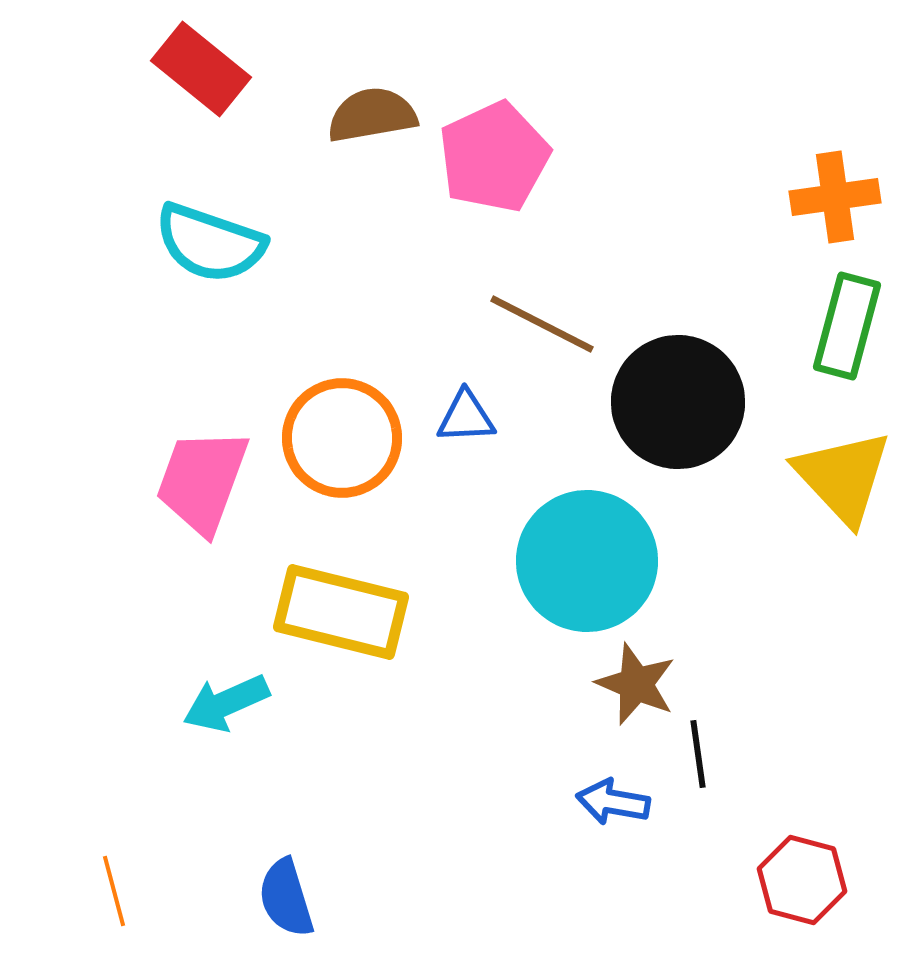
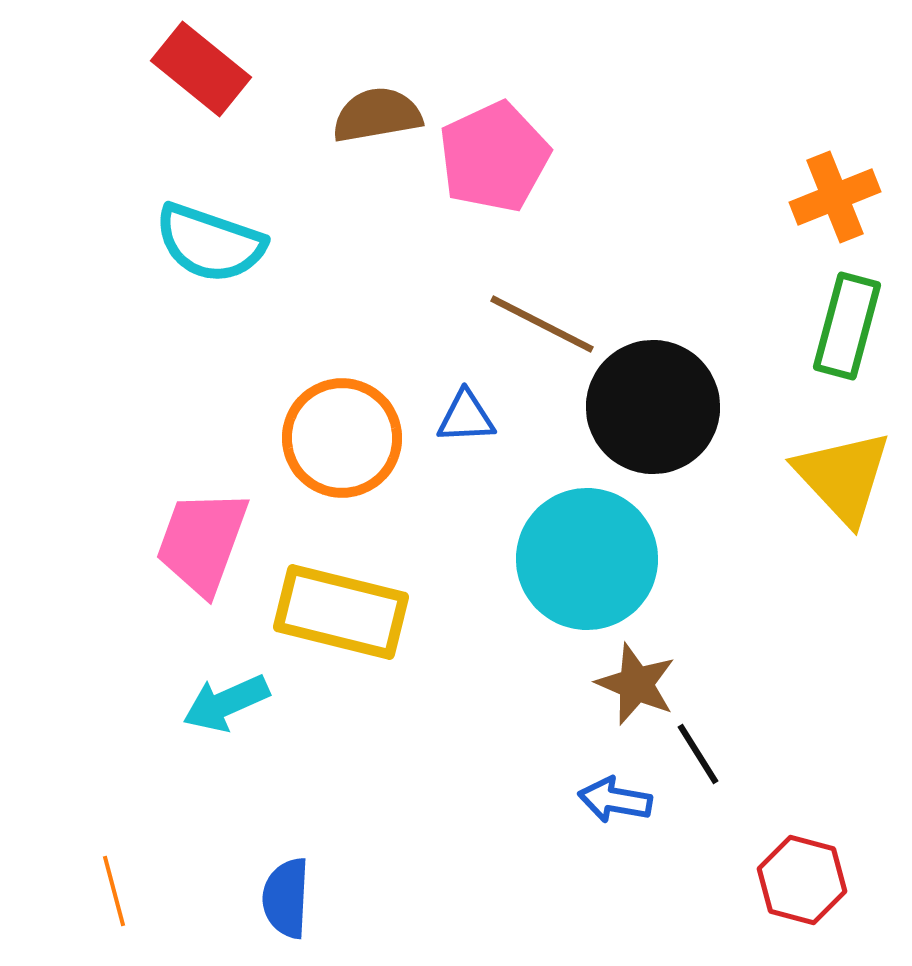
brown semicircle: moved 5 px right
orange cross: rotated 14 degrees counterclockwise
black circle: moved 25 px left, 5 px down
pink trapezoid: moved 61 px down
cyan circle: moved 2 px up
black line: rotated 24 degrees counterclockwise
blue arrow: moved 2 px right, 2 px up
blue semicircle: rotated 20 degrees clockwise
